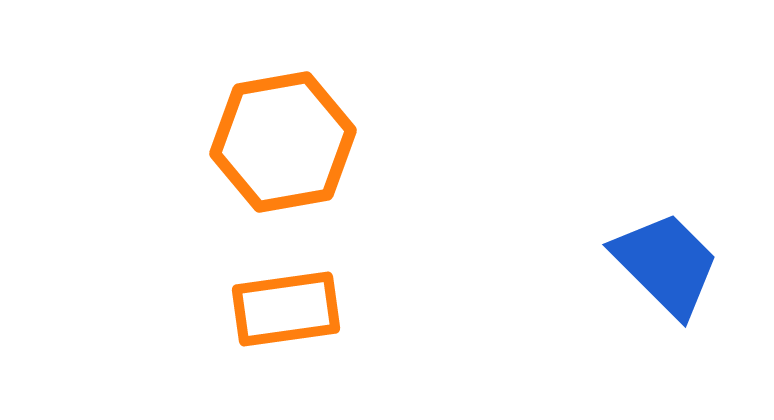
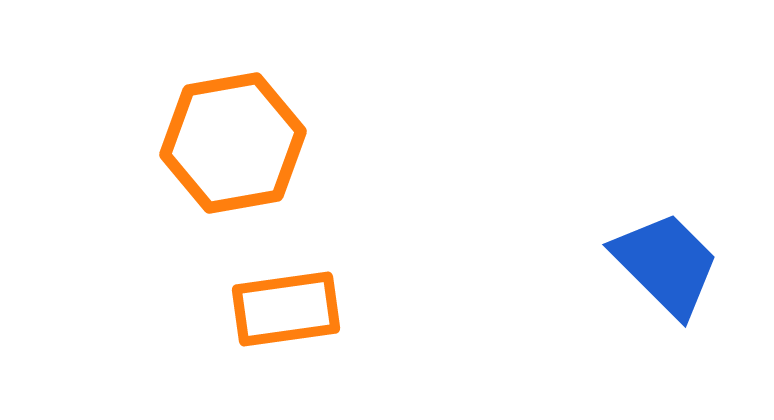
orange hexagon: moved 50 px left, 1 px down
